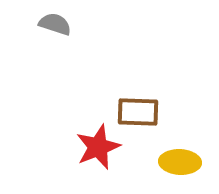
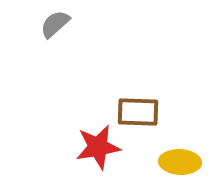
gray semicircle: rotated 60 degrees counterclockwise
red star: rotated 12 degrees clockwise
